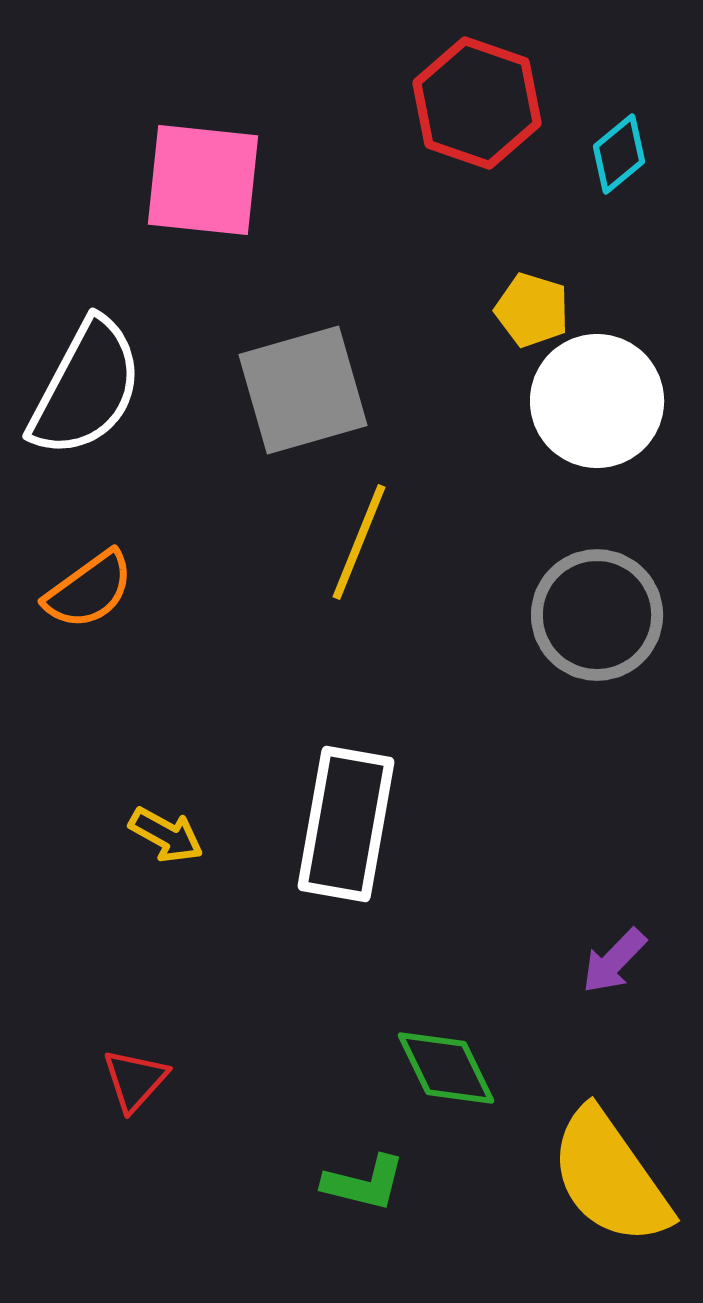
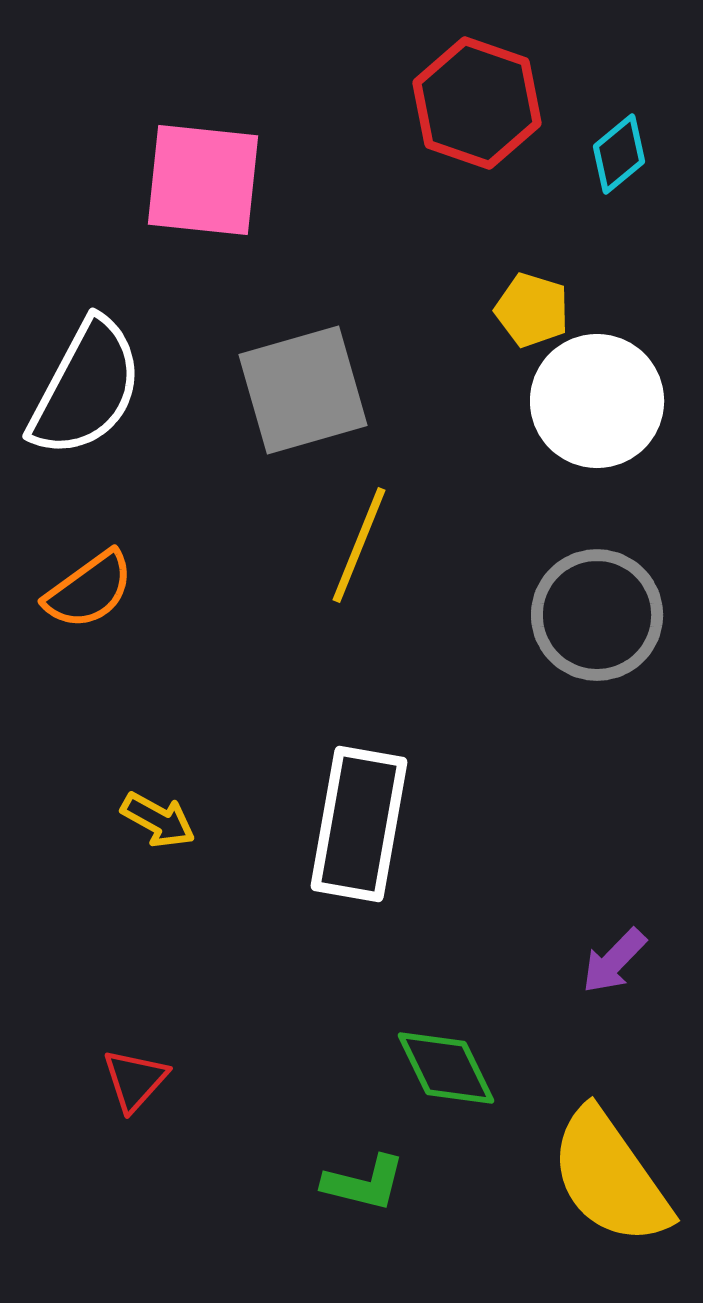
yellow line: moved 3 px down
white rectangle: moved 13 px right
yellow arrow: moved 8 px left, 15 px up
